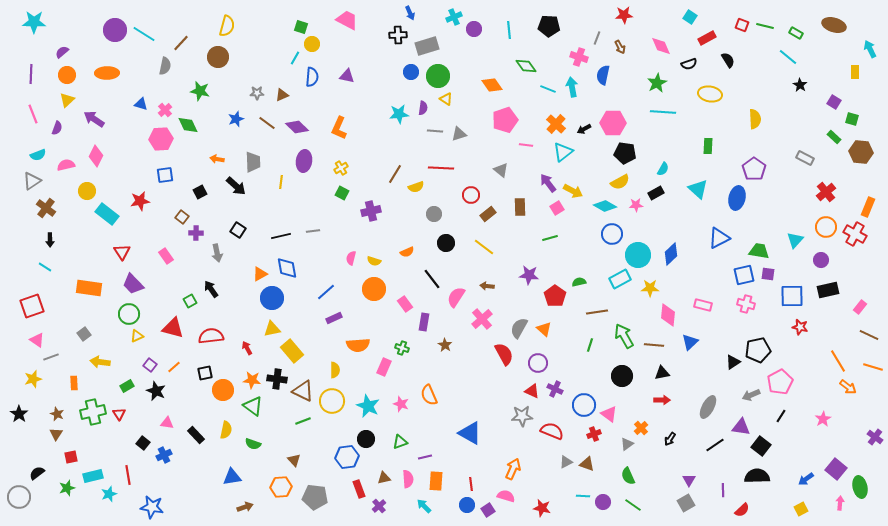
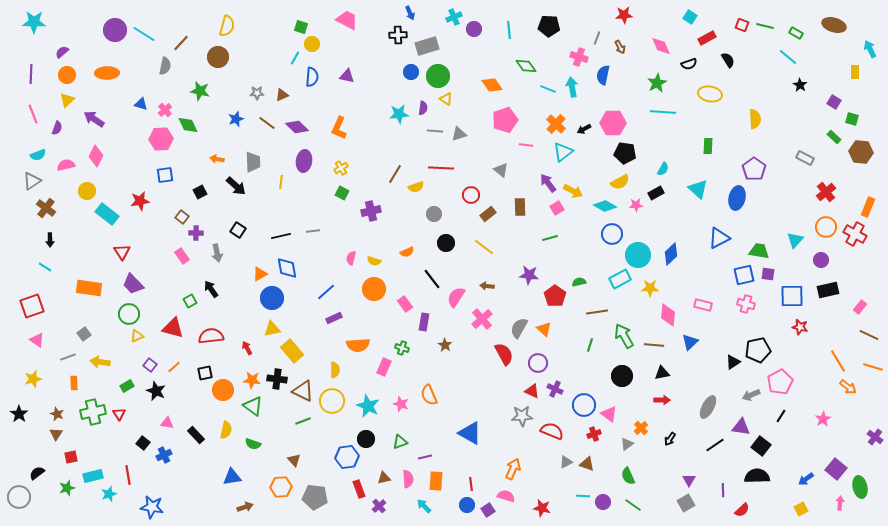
pink rectangle at (166, 256): moved 16 px right
gray line at (51, 357): moved 17 px right
